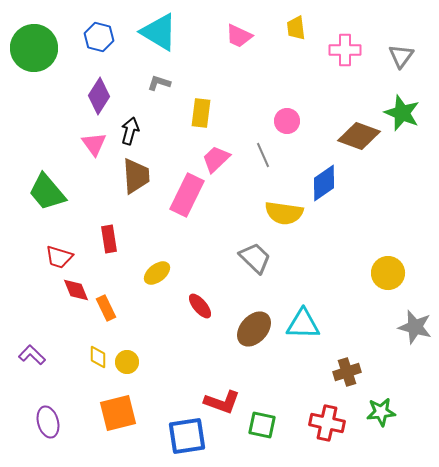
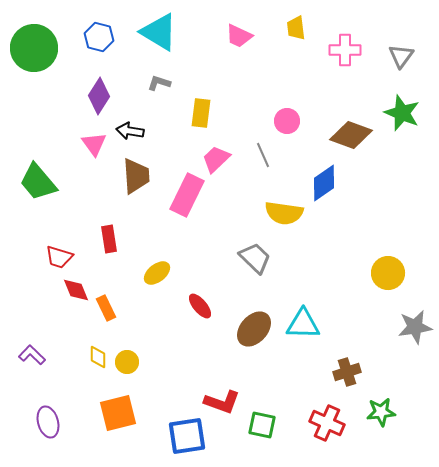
black arrow at (130, 131): rotated 96 degrees counterclockwise
brown diamond at (359, 136): moved 8 px left, 1 px up
green trapezoid at (47, 192): moved 9 px left, 10 px up
gray star at (415, 327): rotated 24 degrees counterclockwise
red cross at (327, 423): rotated 12 degrees clockwise
